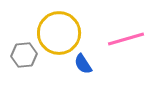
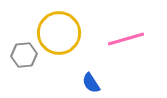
blue semicircle: moved 8 px right, 19 px down
